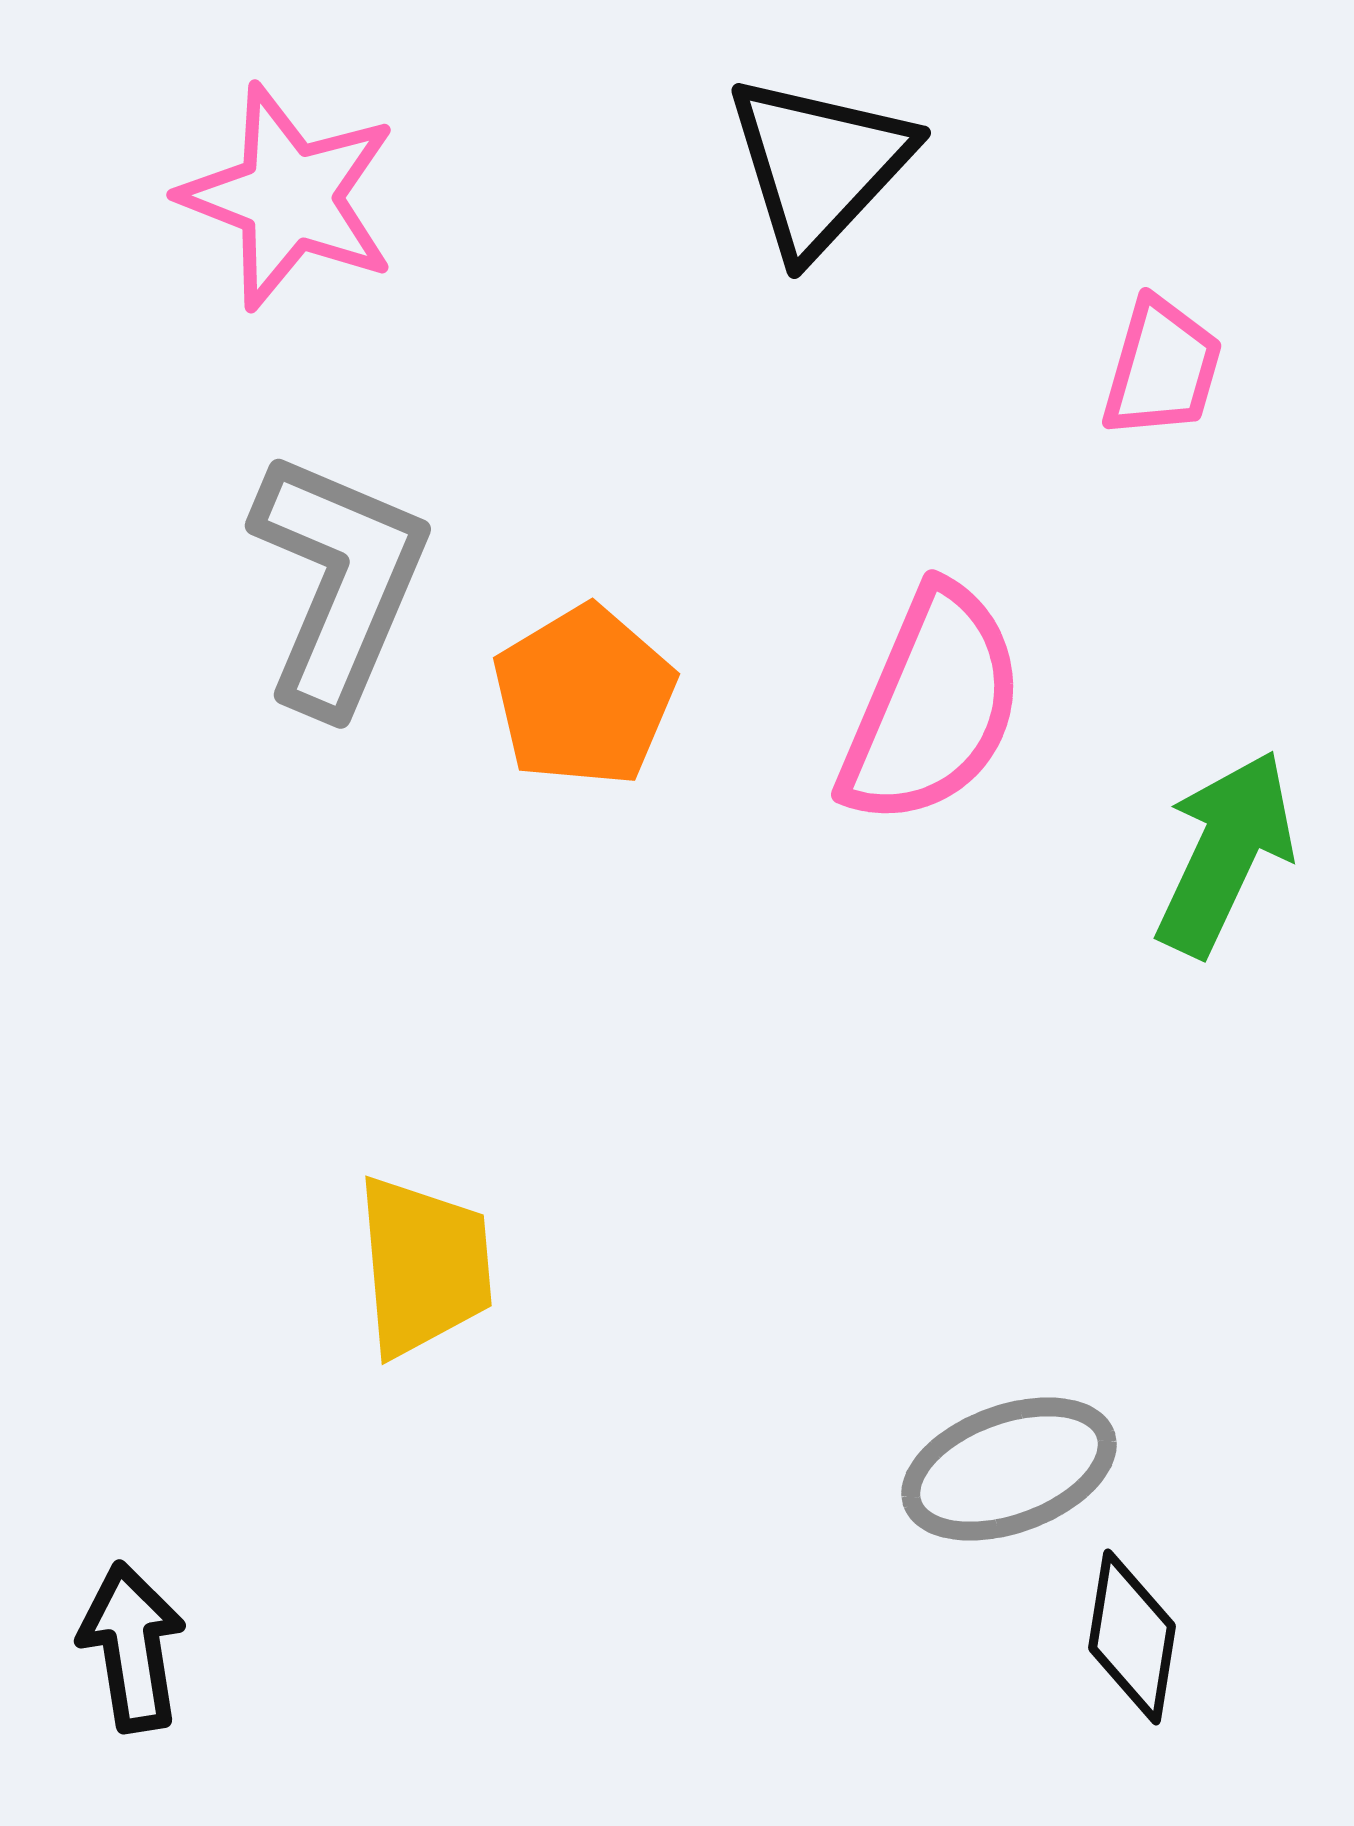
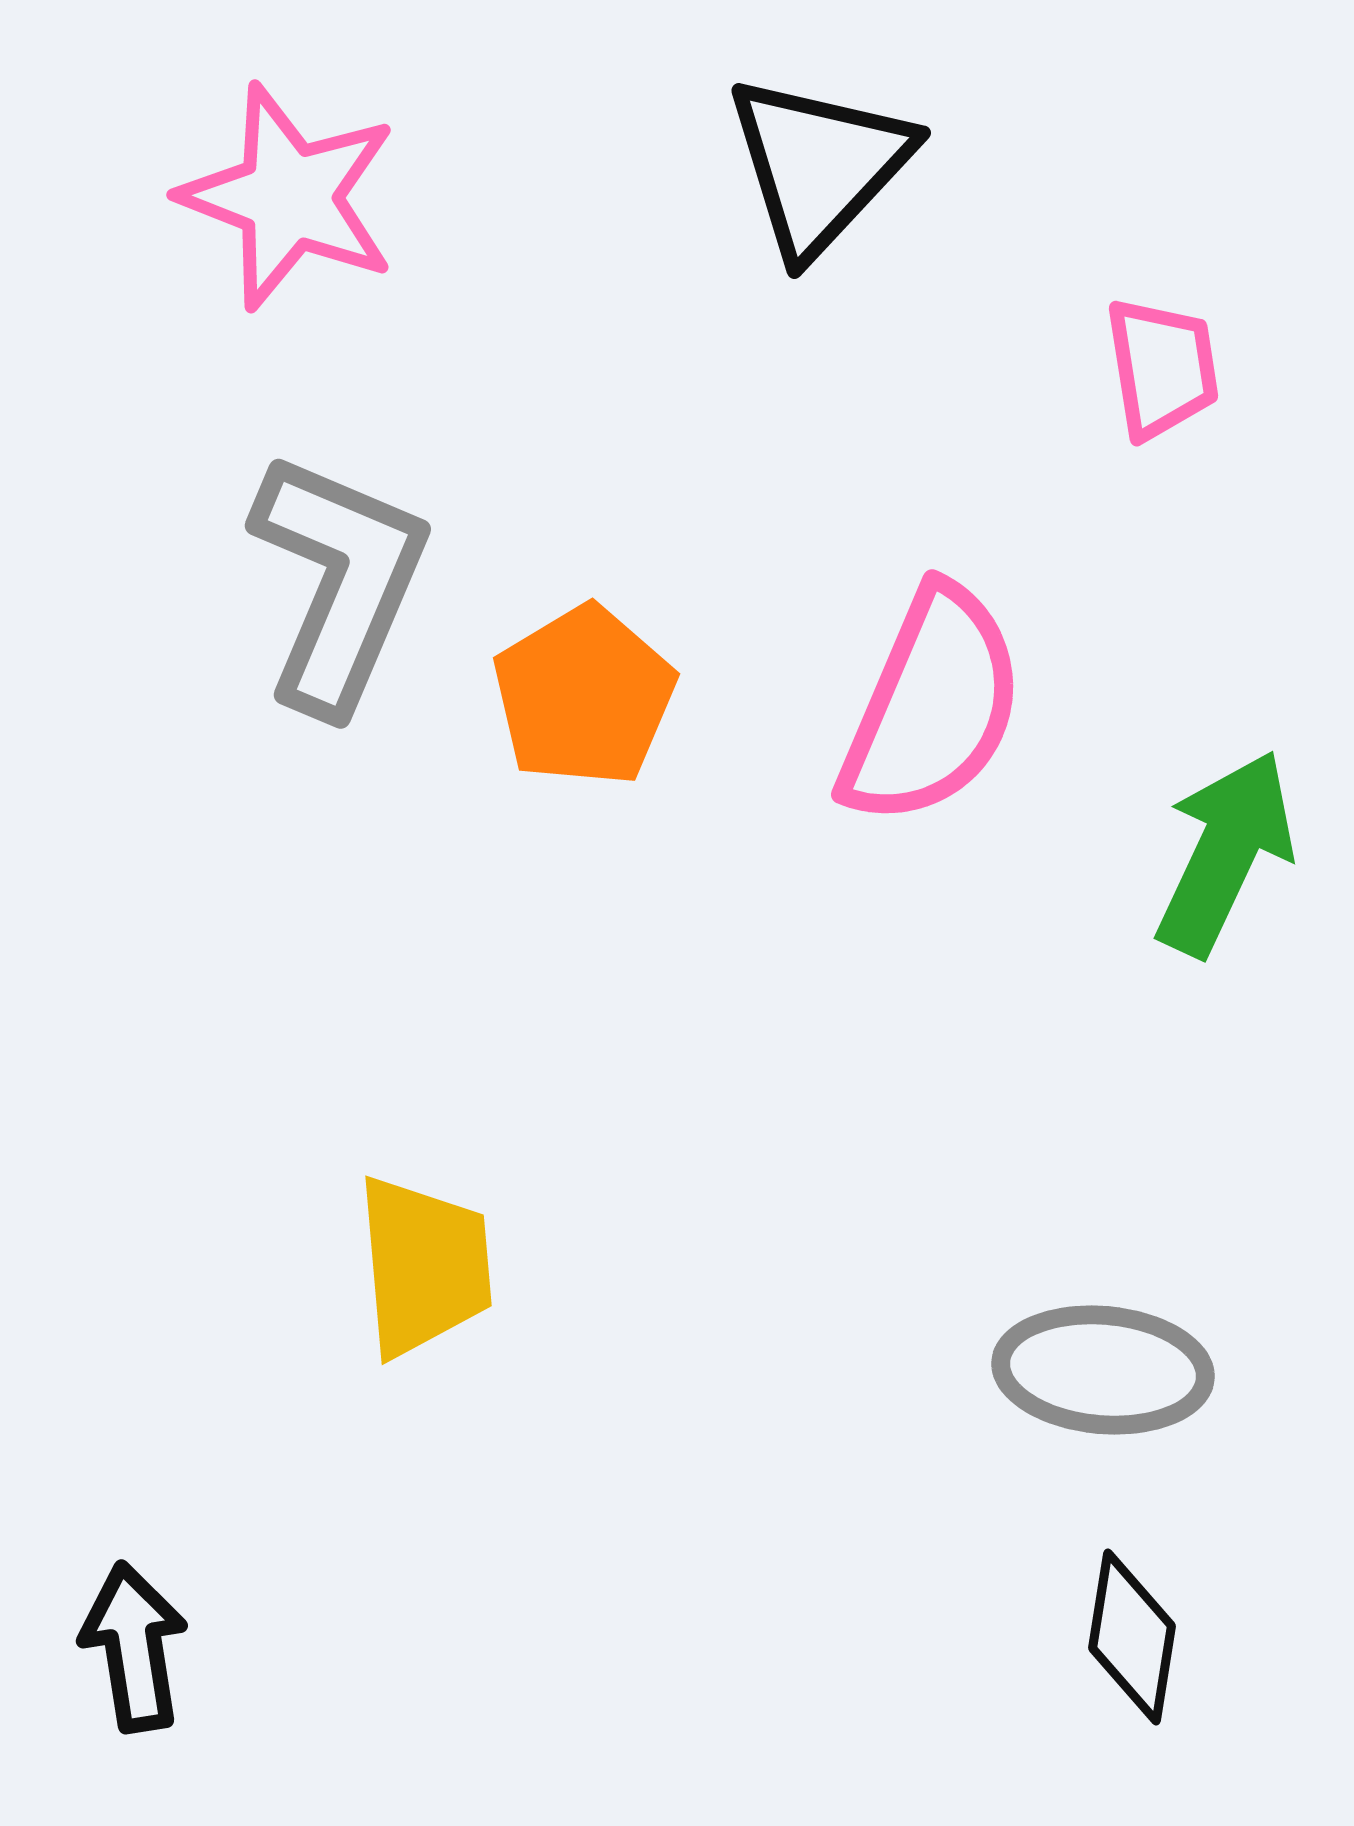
pink trapezoid: rotated 25 degrees counterclockwise
gray ellipse: moved 94 px right, 99 px up; rotated 25 degrees clockwise
black arrow: moved 2 px right
